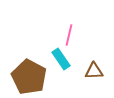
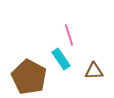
pink line: rotated 30 degrees counterclockwise
